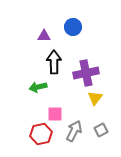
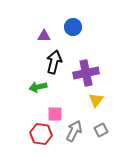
black arrow: rotated 15 degrees clockwise
yellow triangle: moved 1 px right, 2 px down
red hexagon: rotated 20 degrees clockwise
